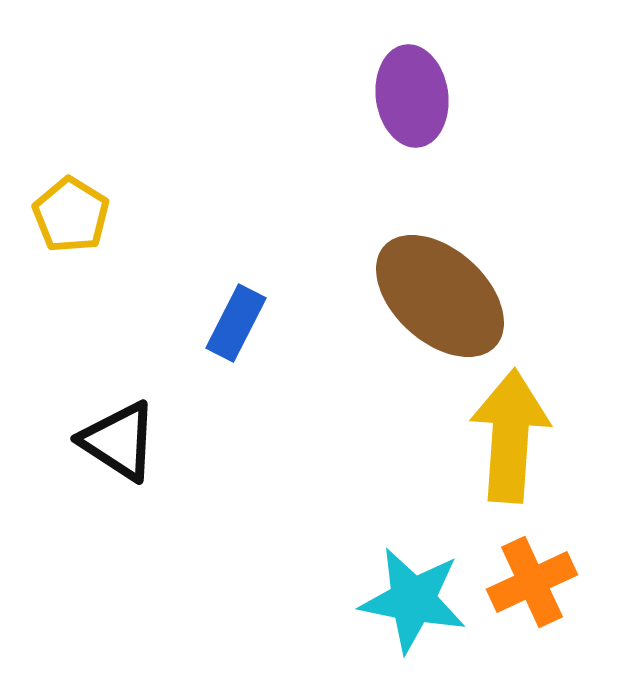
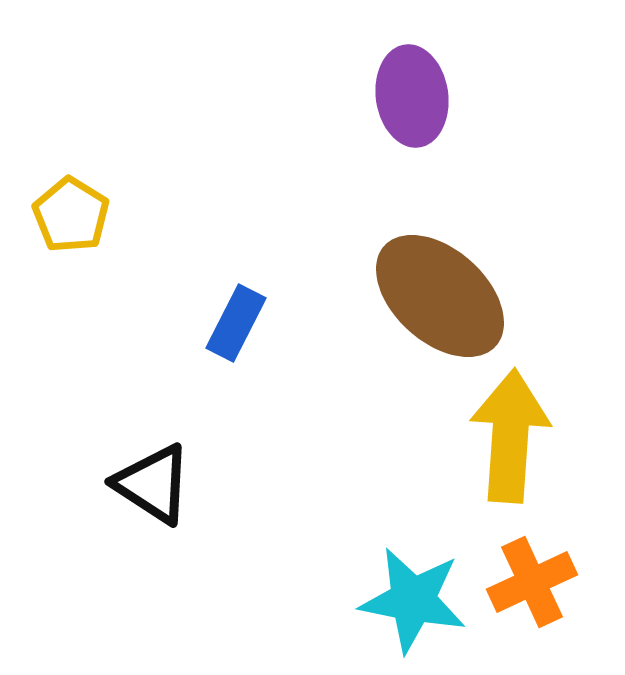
black triangle: moved 34 px right, 43 px down
